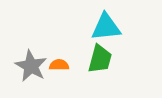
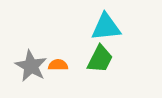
green trapezoid: rotated 12 degrees clockwise
orange semicircle: moved 1 px left
